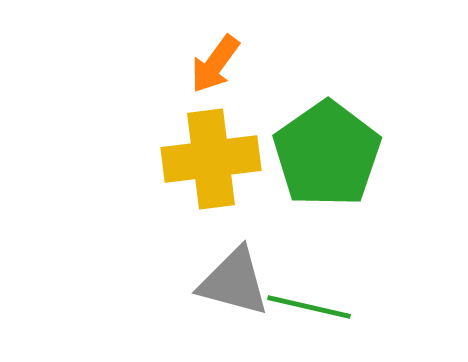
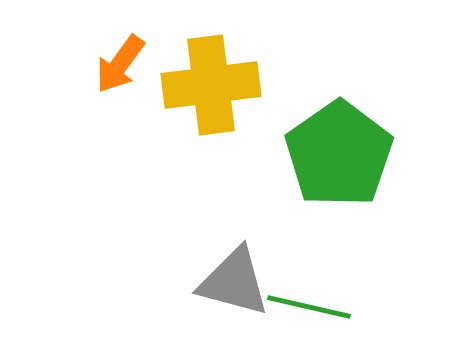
orange arrow: moved 95 px left
green pentagon: moved 12 px right
yellow cross: moved 74 px up
